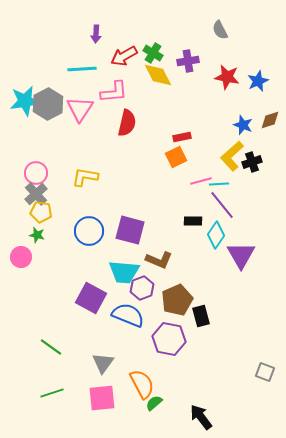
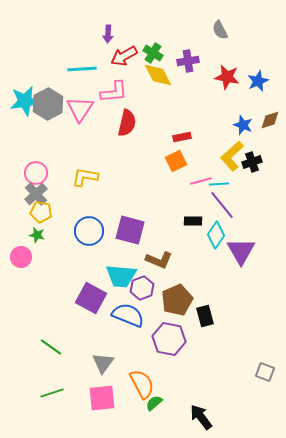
purple arrow at (96, 34): moved 12 px right
orange square at (176, 157): moved 4 px down
purple triangle at (241, 255): moved 4 px up
cyan trapezoid at (124, 272): moved 3 px left, 4 px down
black rectangle at (201, 316): moved 4 px right
